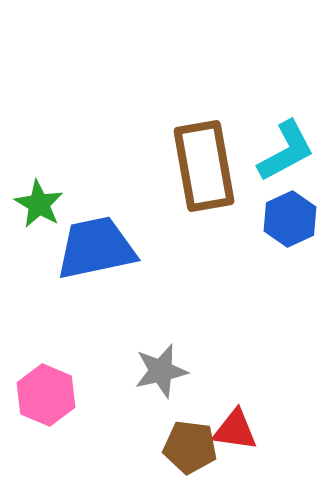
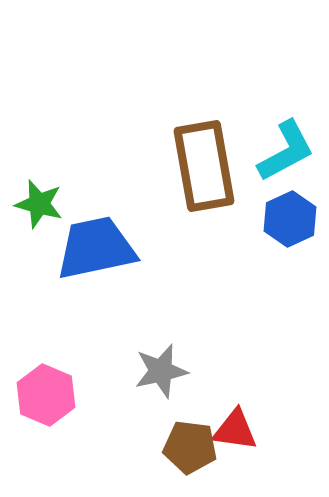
green star: rotated 15 degrees counterclockwise
